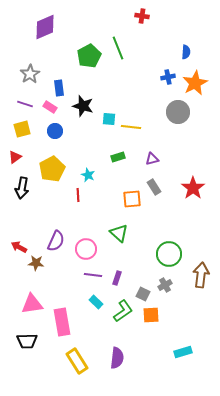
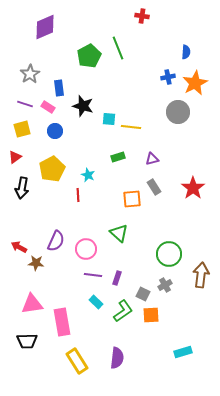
pink rectangle at (50, 107): moved 2 px left
